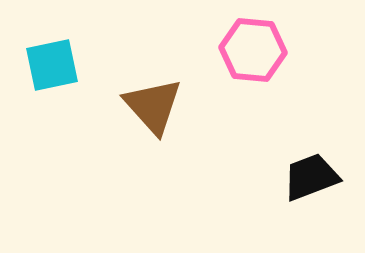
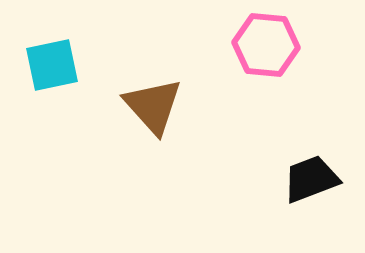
pink hexagon: moved 13 px right, 5 px up
black trapezoid: moved 2 px down
